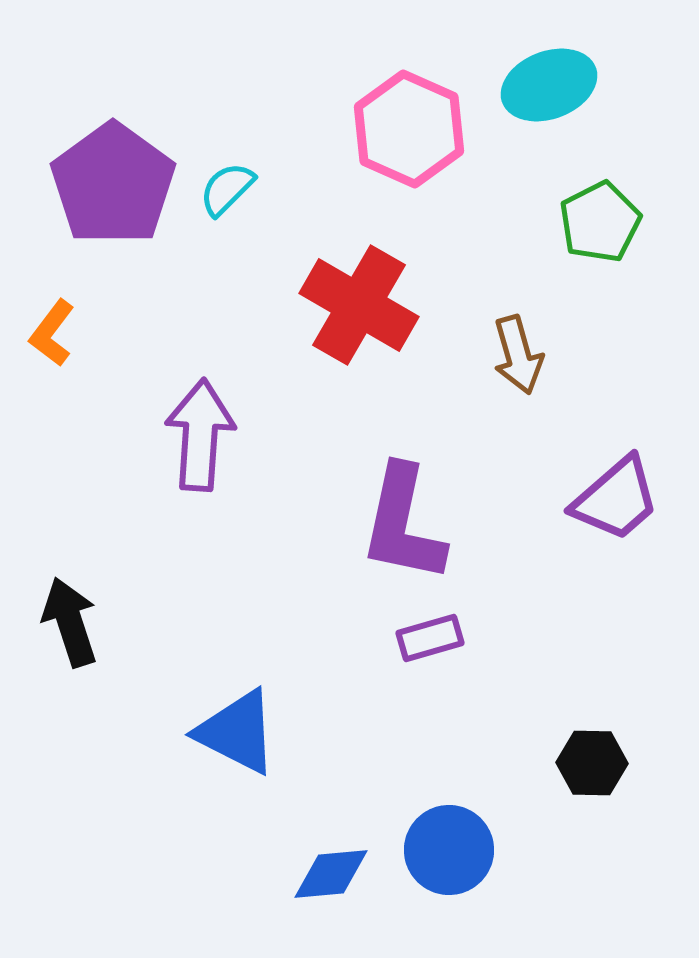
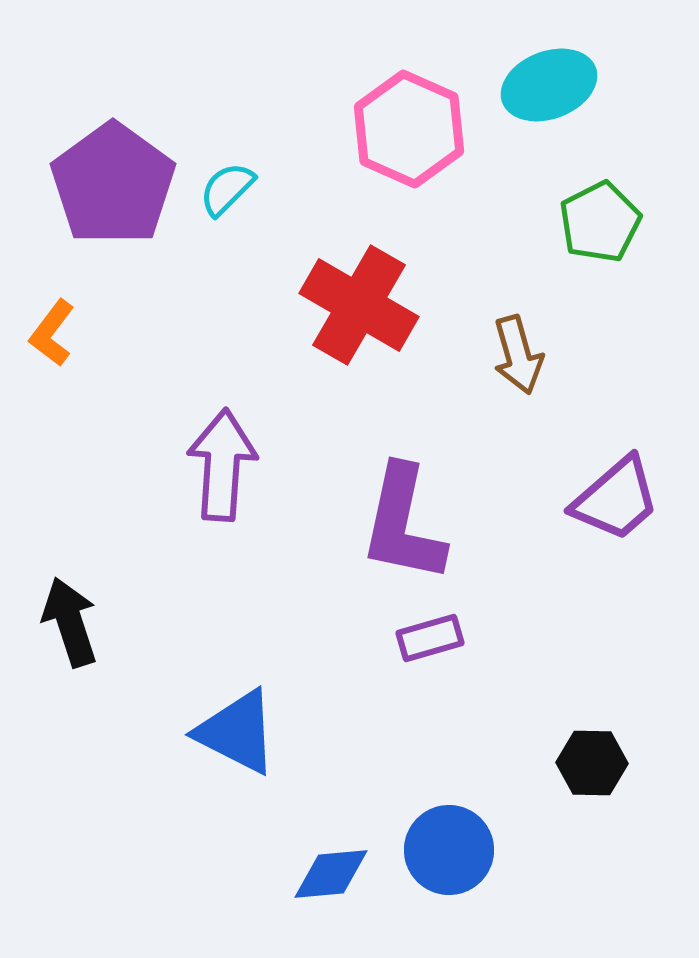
purple arrow: moved 22 px right, 30 px down
